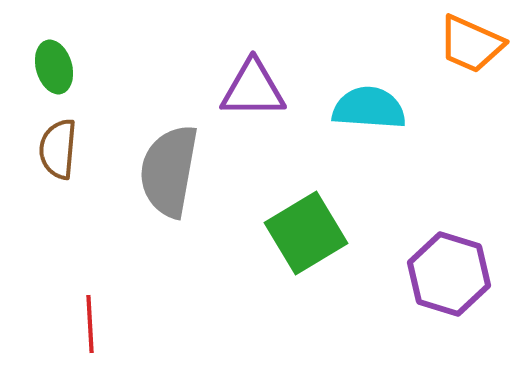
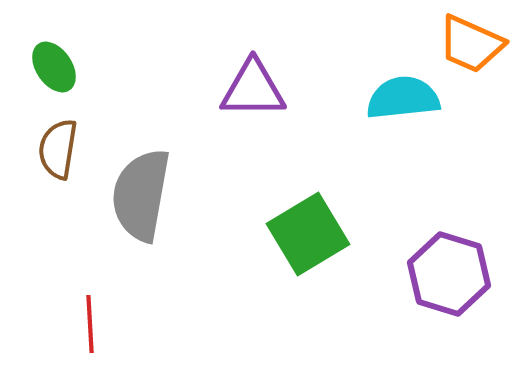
green ellipse: rotated 18 degrees counterclockwise
cyan semicircle: moved 34 px right, 10 px up; rotated 10 degrees counterclockwise
brown semicircle: rotated 4 degrees clockwise
gray semicircle: moved 28 px left, 24 px down
green square: moved 2 px right, 1 px down
